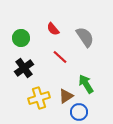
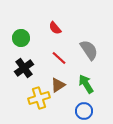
red semicircle: moved 2 px right, 1 px up
gray semicircle: moved 4 px right, 13 px down
red line: moved 1 px left, 1 px down
brown triangle: moved 8 px left, 11 px up
blue circle: moved 5 px right, 1 px up
